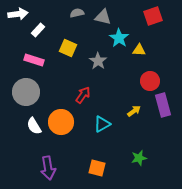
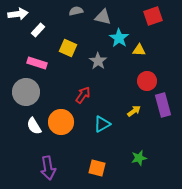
gray semicircle: moved 1 px left, 2 px up
pink rectangle: moved 3 px right, 3 px down
red circle: moved 3 px left
